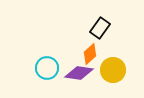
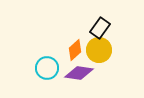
orange diamond: moved 15 px left, 4 px up
yellow circle: moved 14 px left, 20 px up
